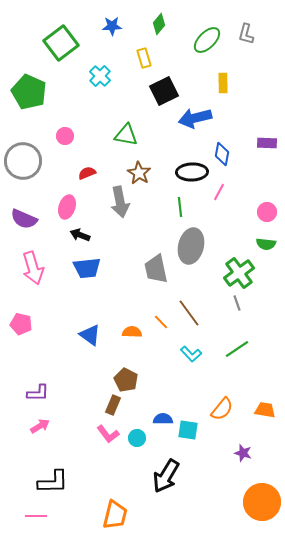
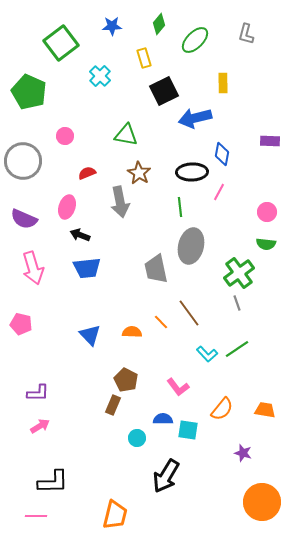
green ellipse at (207, 40): moved 12 px left
purple rectangle at (267, 143): moved 3 px right, 2 px up
blue triangle at (90, 335): rotated 10 degrees clockwise
cyan L-shape at (191, 354): moved 16 px right
pink L-shape at (108, 434): moved 70 px right, 47 px up
